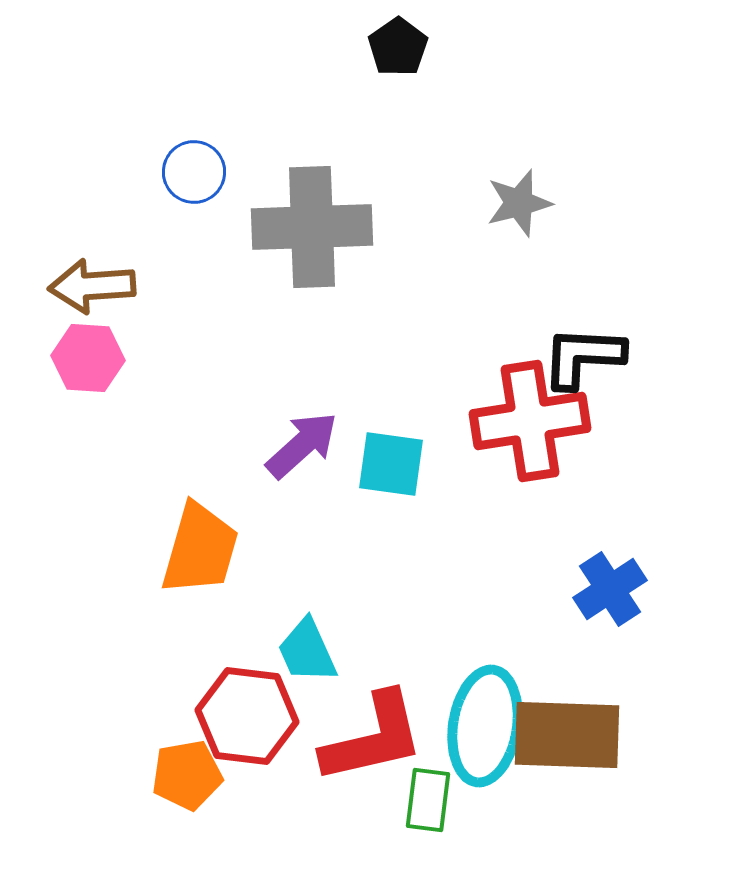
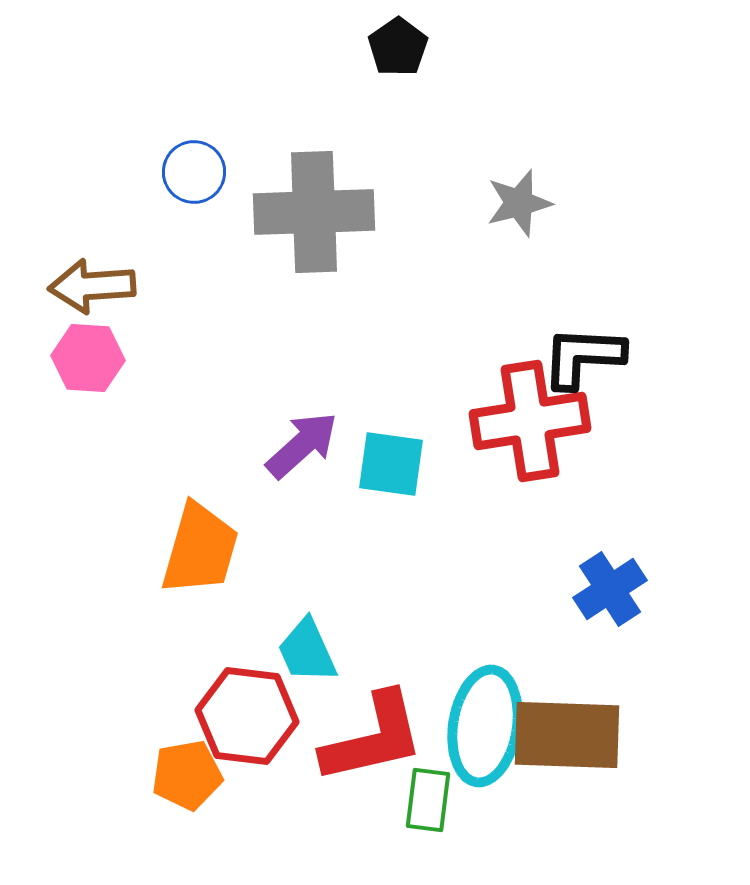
gray cross: moved 2 px right, 15 px up
